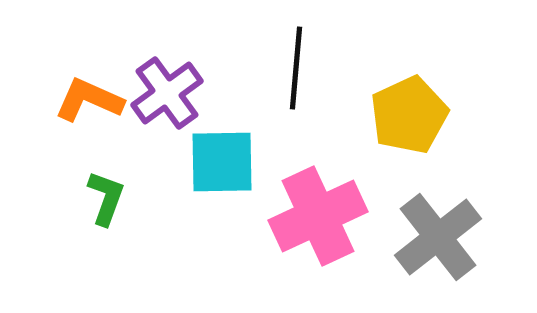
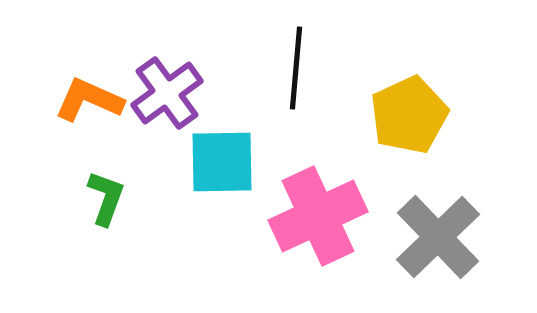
gray cross: rotated 6 degrees counterclockwise
